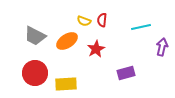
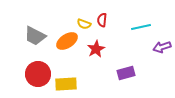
yellow semicircle: moved 3 px down
purple arrow: rotated 120 degrees counterclockwise
red circle: moved 3 px right, 1 px down
